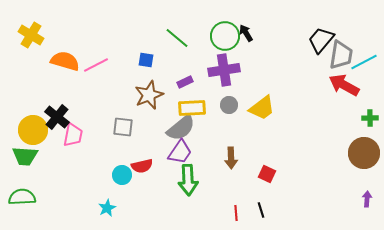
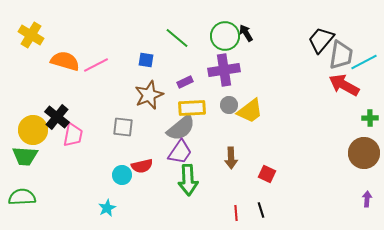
yellow trapezoid: moved 12 px left, 3 px down
